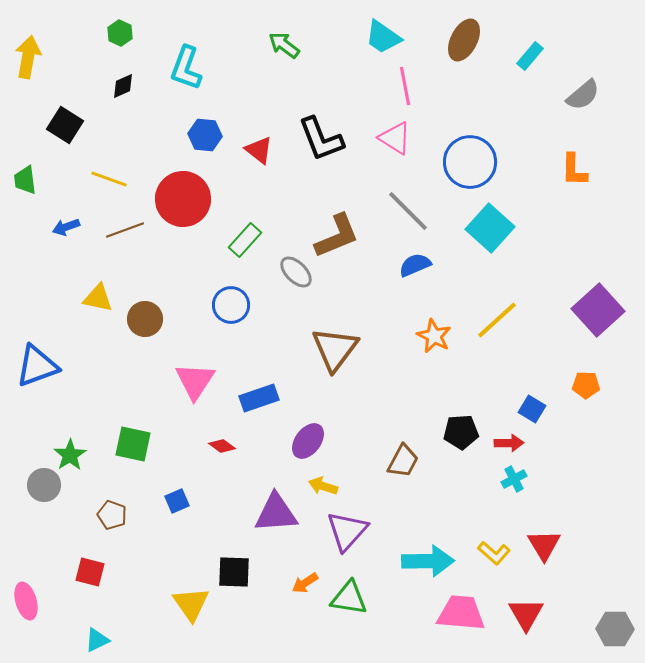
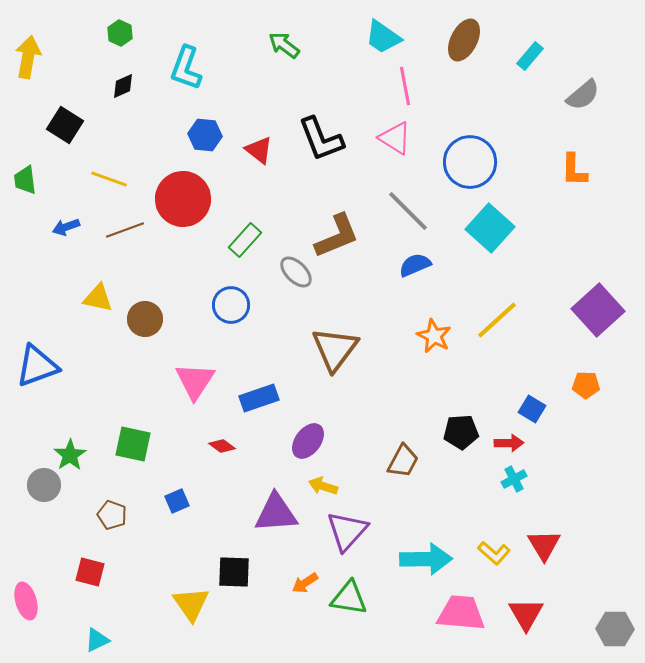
cyan arrow at (428, 561): moved 2 px left, 2 px up
